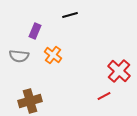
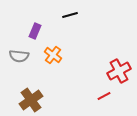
red cross: rotated 20 degrees clockwise
brown cross: moved 1 px right, 1 px up; rotated 20 degrees counterclockwise
